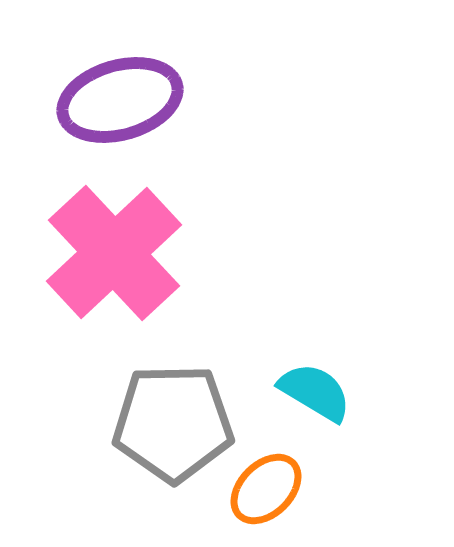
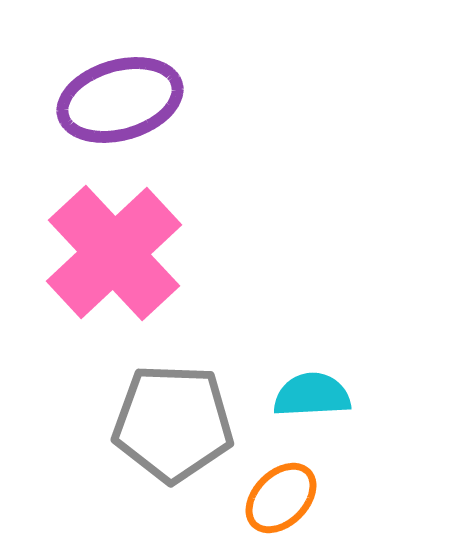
cyan semicircle: moved 3 px left, 3 px down; rotated 34 degrees counterclockwise
gray pentagon: rotated 3 degrees clockwise
orange ellipse: moved 15 px right, 9 px down
